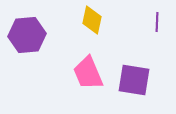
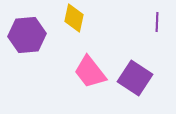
yellow diamond: moved 18 px left, 2 px up
pink trapezoid: moved 2 px right, 1 px up; rotated 15 degrees counterclockwise
purple square: moved 1 px right, 2 px up; rotated 24 degrees clockwise
